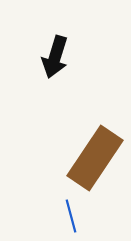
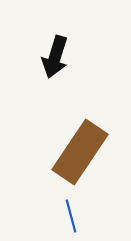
brown rectangle: moved 15 px left, 6 px up
